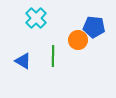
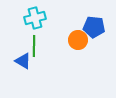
cyan cross: moved 1 px left; rotated 30 degrees clockwise
green line: moved 19 px left, 10 px up
